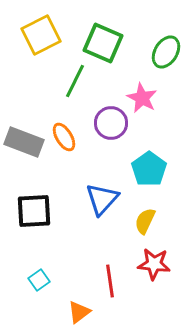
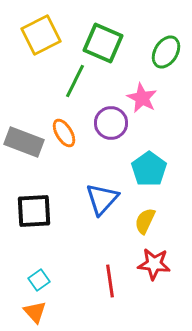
orange ellipse: moved 4 px up
orange triangle: moved 44 px left; rotated 35 degrees counterclockwise
